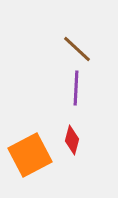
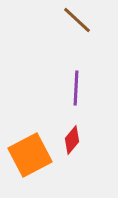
brown line: moved 29 px up
red diamond: rotated 24 degrees clockwise
